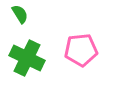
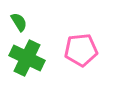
green semicircle: moved 1 px left, 8 px down
